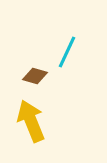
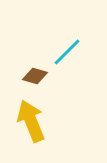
cyan line: rotated 20 degrees clockwise
